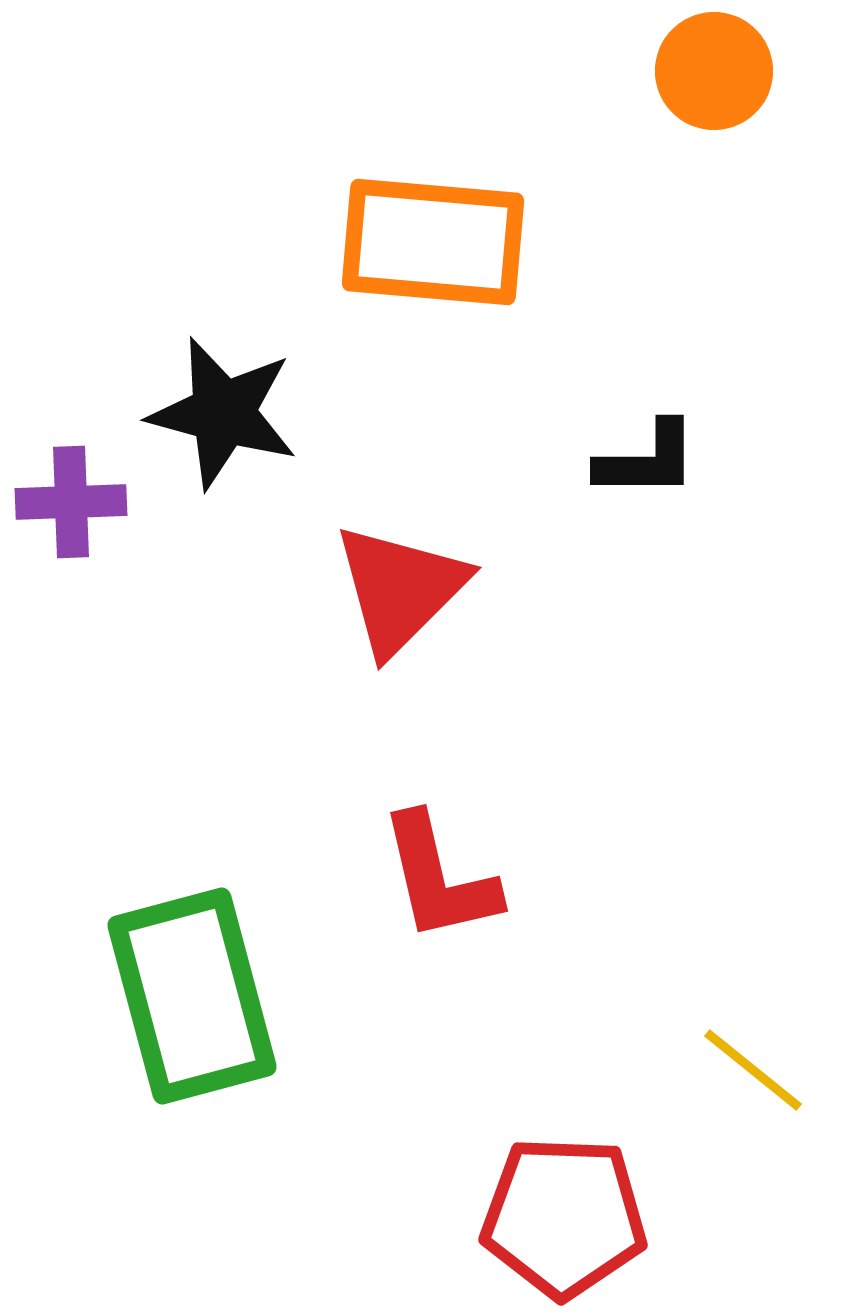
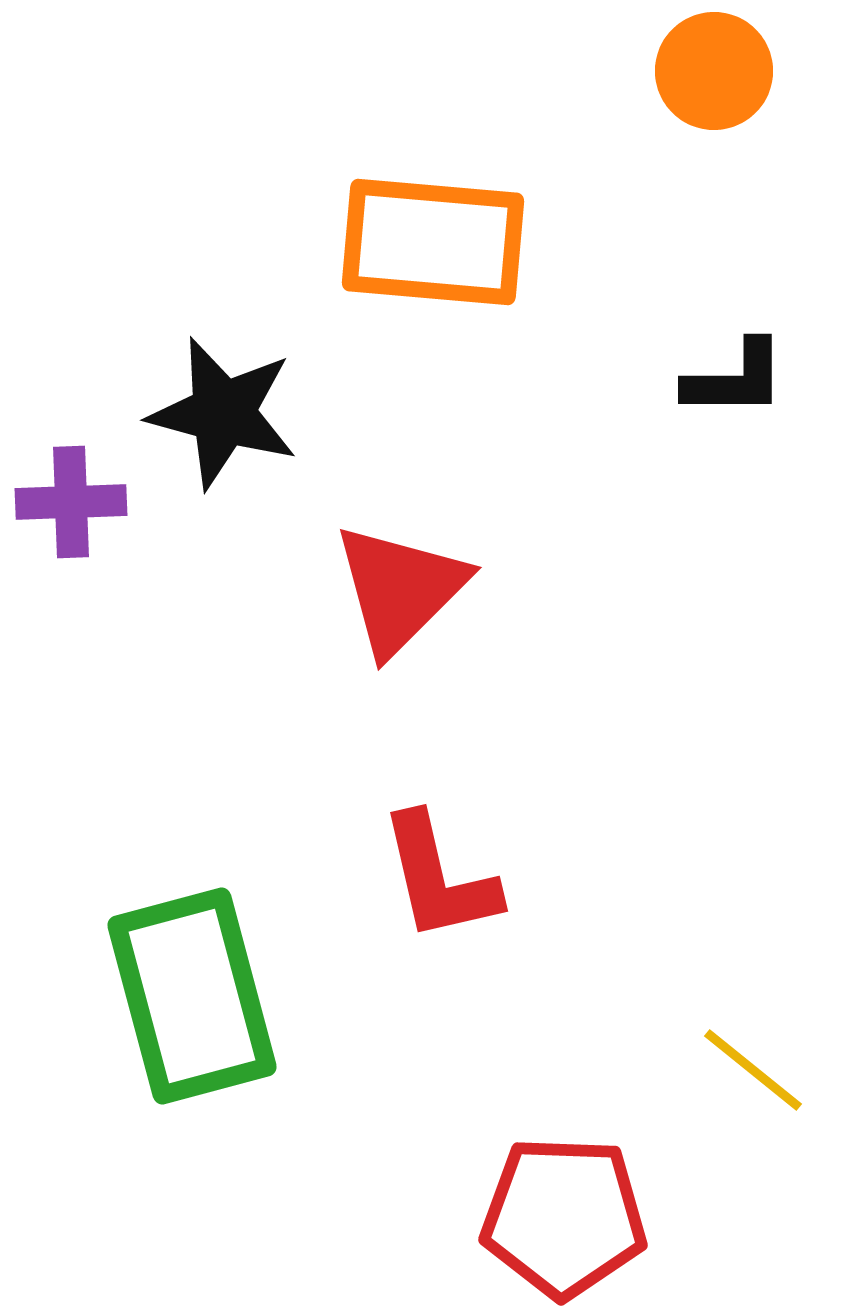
black L-shape: moved 88 px right, 81 px up
